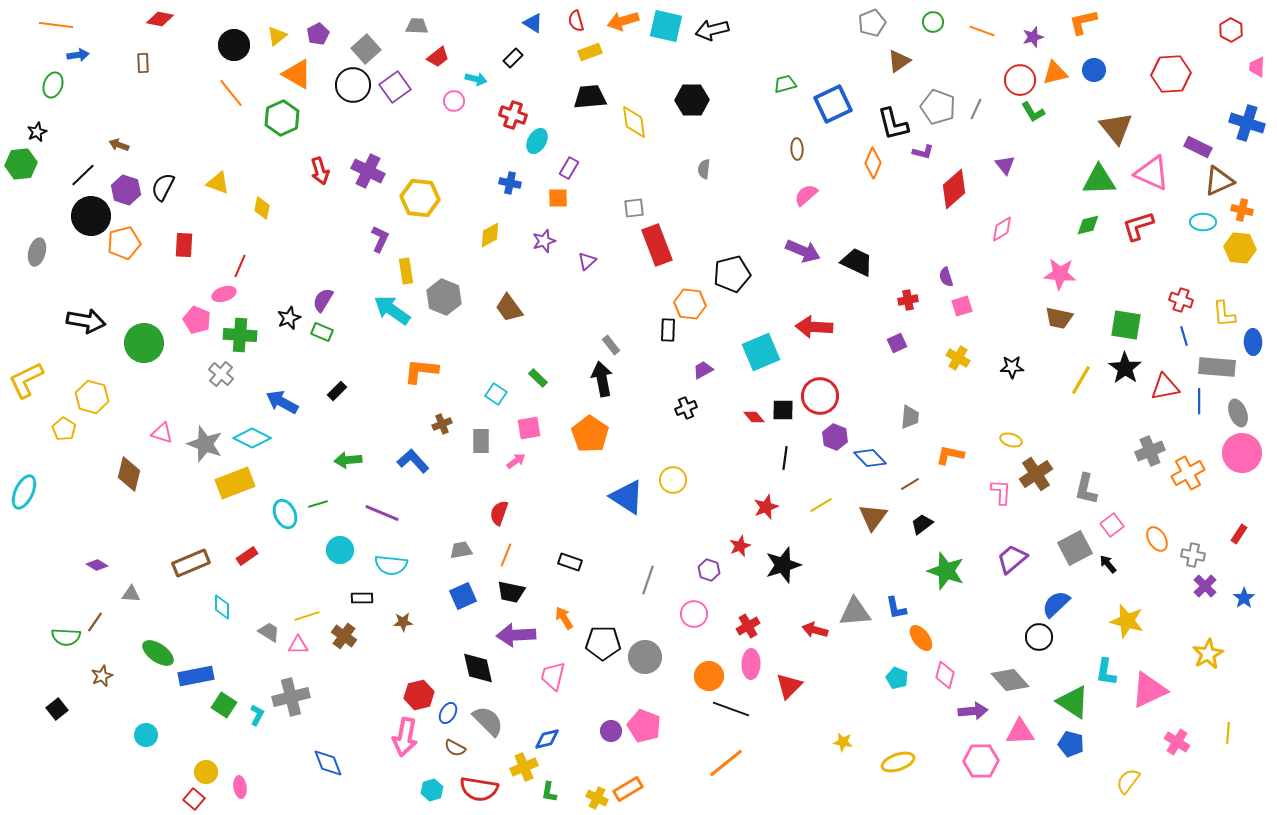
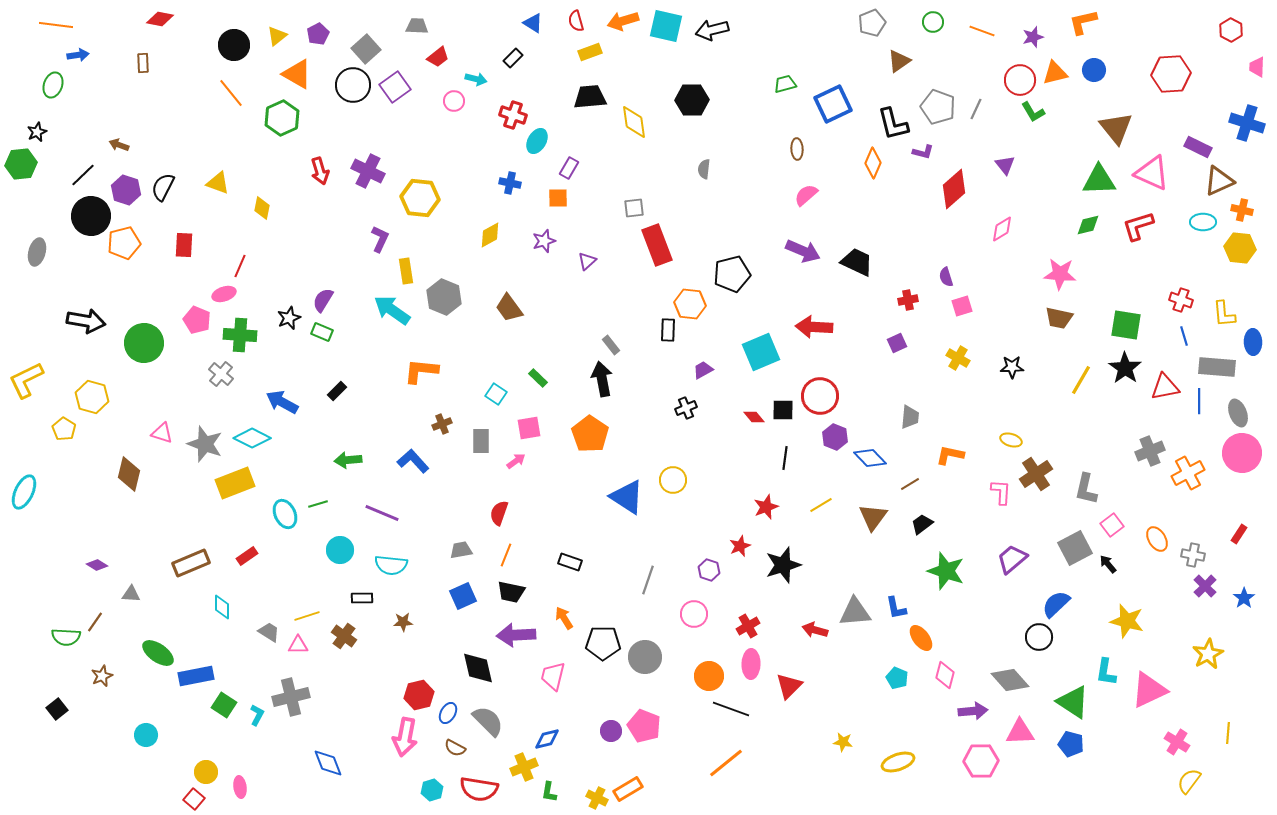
yellow semicircle at (1128, 781): moved 61 px right
